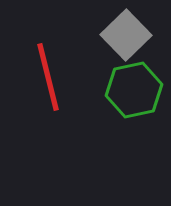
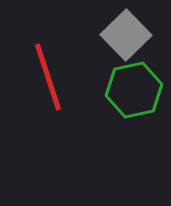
red line: rotated 4 degrees counterclockwise
